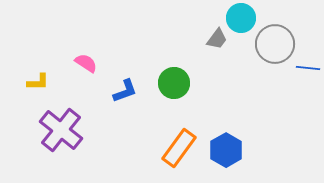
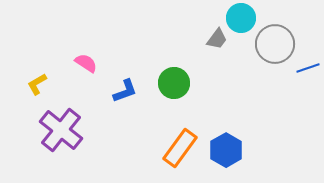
blue line: rotated 25 degrees counterclockwise
yellow L-shape: moved 1 px left, 2 px down; rotated 150 degrees clockwise
orange rectangle: moved 1 px right
